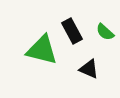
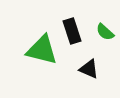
black rectangle: rotated 10 degrees clockwise
